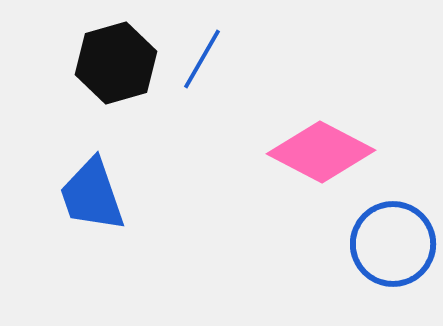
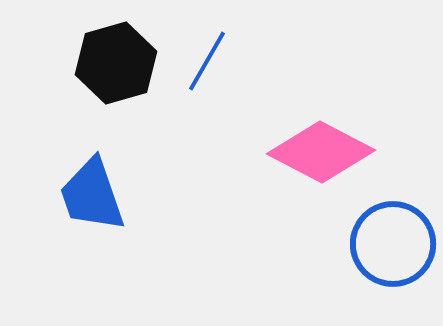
blue line: moved 5 px right, 2 px down
